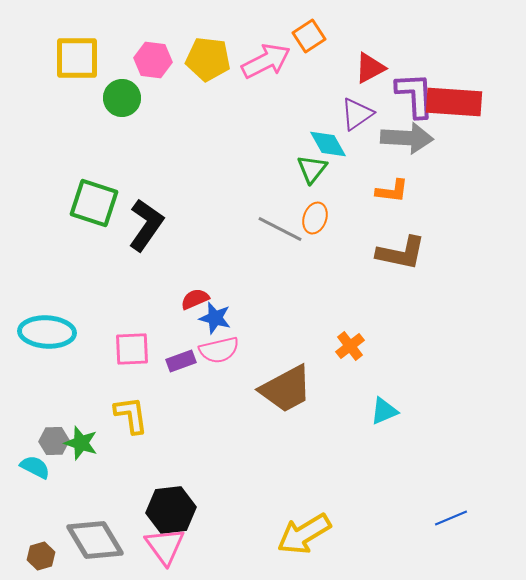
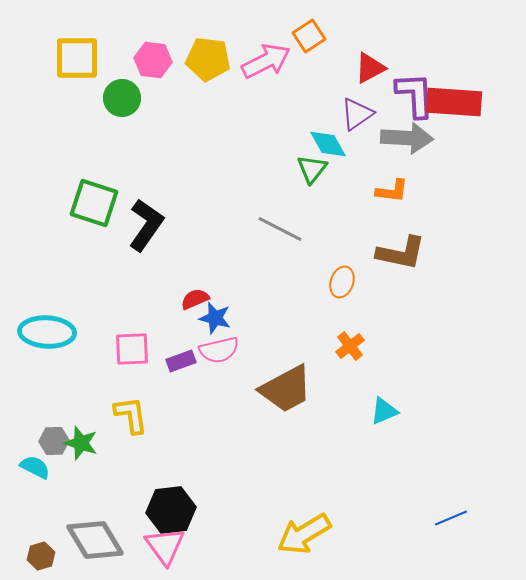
orange ellipse: moved 27 px right, 64 px down
